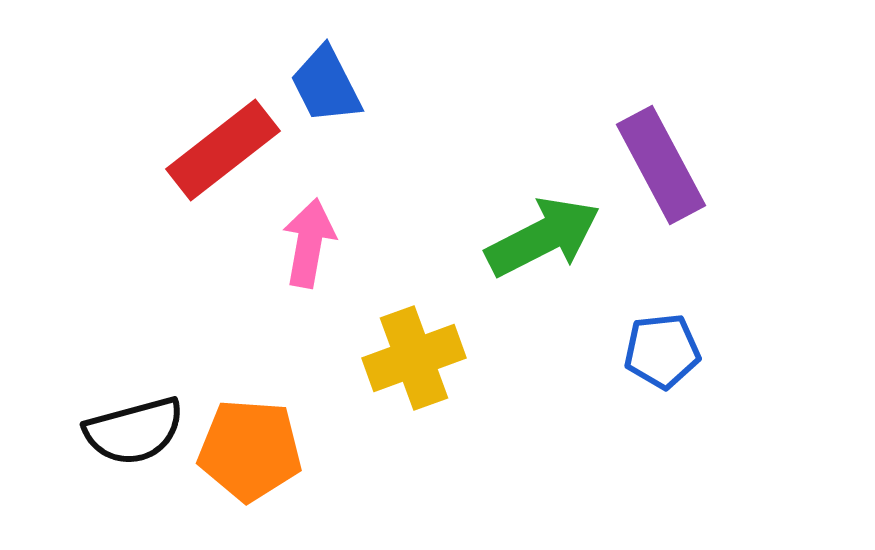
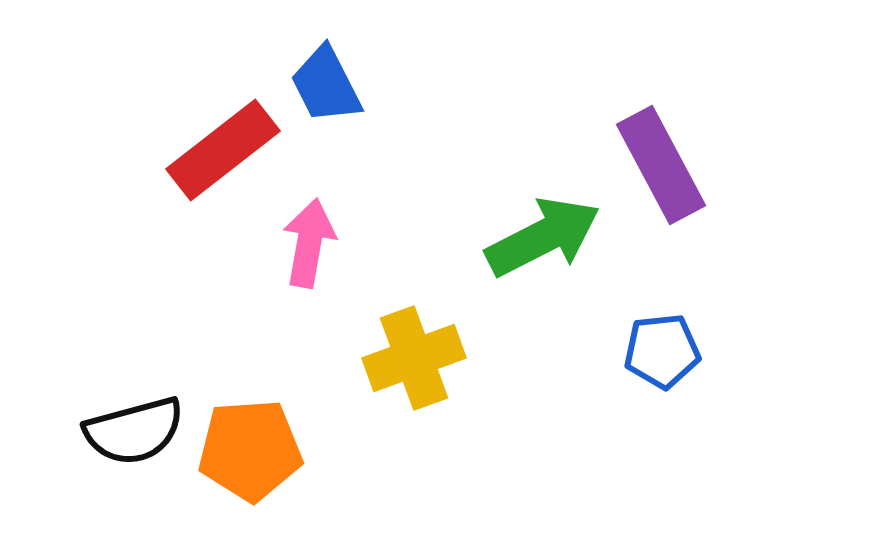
orange pentagon: rotated 8 degrees counterclockwise
